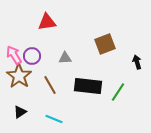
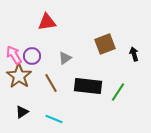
gray triangle: rotated 32 degrees counterclockwise
black arrow: moved 3 px left, 8 px up
brown line: moved 1 px right, 2 px up
black triangle: moved 2 px right
